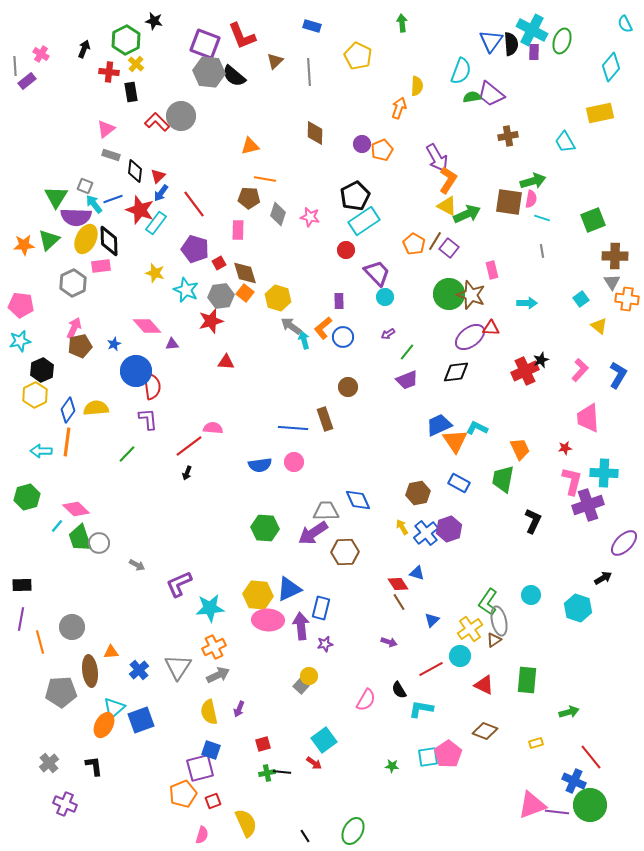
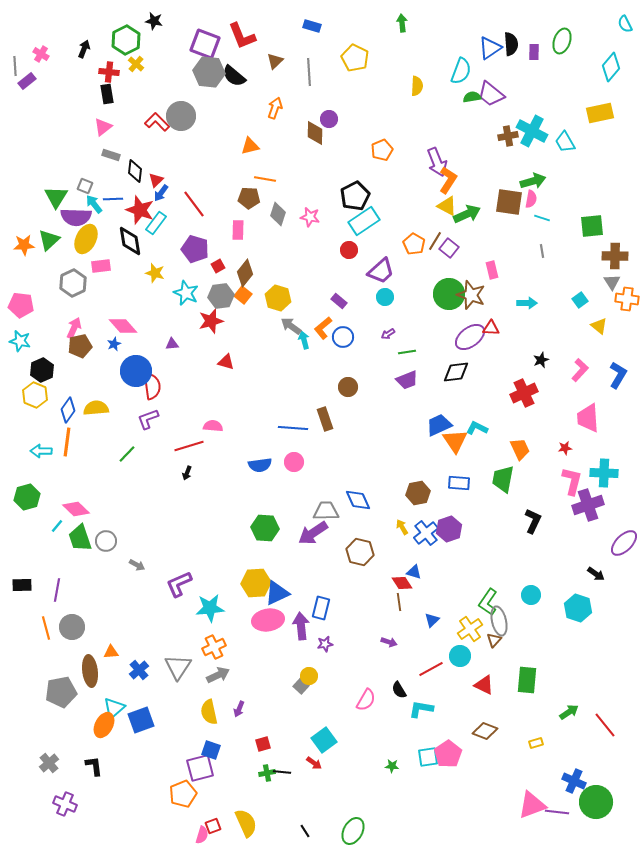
cyan cross at (532, 30): moved 101 px down
blue triangle at (491, 41): moved 1 px left, 7 px down; rotated 20 degrees clockwise
yellow pentagon at (358, 56): moved 3 px left, 2 px down
black rectangle at (131, 92): moved 24 px left, 2 px down
orange arrow at (399, 108): moved 124 px left
pink triangle at (106, 129): moved 3 px left, 2 px up
purple circle at (362, 144): moved 33 px left, 25 px up
purple arrow at (437, 158): moved 4 px down; rotated 8 degrees clockwise
red triangle at (158, 176): moved 2 px left, 4 px down
blue line at (113, 199): rotated 18 degrees clockwise
green square at (593, 220): moved 1 px left, 6 px down; rotated 15 degrees clockwise
black diamond at (109, 241): moved 21 px right; rotated 8 degrees counterclockwise
red circle at (346, 250): moved 3 px right
red square at (219, 263): moved 1 px left, 3 px down
brown diamond at (245, 273): rotated 56 degrees clockwise
purple trapezoid at (377, 273): moved 4 px right, 2 px up; rotated 92 degrees clockwise
cyan star at (186, 290): moved 3 px down
orange square at (245, 293): moved 2 px left, 2 px down
cyan square at (581, 299): moved 1 px left, 1 px down
purple rectangle at (339, 301): rotated 49 degrees counterclockwise
pink diamond at (147, 326): moved 24 px left
cyan star at (20, 341): rotated 25 degrees clockwise
green line at (407, 352): rotated 42 degrees clockwise
red triangle at (226, 362): rotated 12 degrees clockwise
red cross at (525, 371): moved 1 px left, 22 px down
yellow hexagon at (35, 395): rotated 10 degrees counterclockwise
purple L-shape at (148, 419): rotated 105 degrees counterclockwise
pink semicircle at (213, 428): moved 2 px up
red line at (189, 446): rotated 20 degrees clockwise
blue rectangle at (459, 483): rotated 25 degrees counterclockwise
gray circle at (99, 543): moved 7 px right, 2 px up
brown hexagon at (345, 552): moved 15 px right; rotated 16 degrees clockwise
blue triangle at (417, 573): moved 3 px left, 1 px up
black arrow at (603, 578): moved 7 px left, 4 px up; rotated 66 degrees clockwise
red diamond at (398, 584): moved 4 px right, 1 px up
blue triangle at (289, 589): moved 12 px left, 4 px down
yellow hexagon at (258, 595): moved 2 px left, 12 px up; rotated 8 degrees counterclockwise
brown line at (399, 602): rotated 24 degrees clockwise
purple line at (21, 619): moved 36 px right, 29 px up
pink ellipse at (268, 620): rotated 12 degrees counterclockwise
brown triangle at (494, 640): rotated 14 degrees counterclockwise
orange line at (40, 642): moved 6 px right, 14 px up
gray pentagon at (61, 692): rotated 8 degrees counterclockwise
green arrow at (569, 712): rotated 18 degrees counterclockwise
red line at (591, 757): moved 14 px right, 32 px up
red square at (213, 801): moved 25 px down
green circle at (590, 805): moved 6 px right, 3 px up
black line at (305, 836): moved 5 px up
